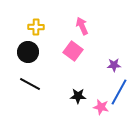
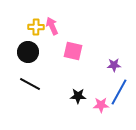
pink arrow: moved 30 px left
pink square: rotated 24 degrees counterclockwise
pink star: moved 2 px up; rotated 14 degrees counterclockwise
